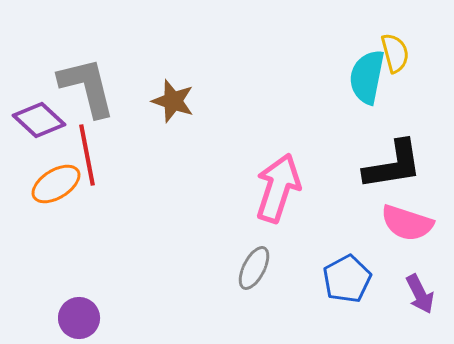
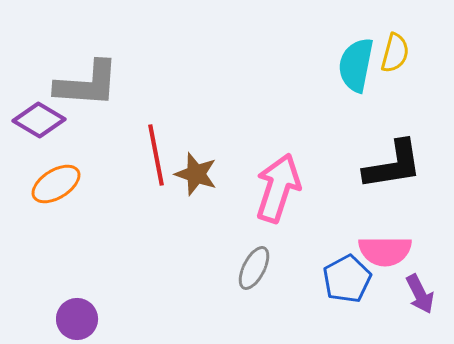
yellow semicircle: rotated 30 degrees clockwise
cyan semicircle: moved 11 px left, 12 px up
gray L-shape: moved 3 px up; rotated 108 degrees clockwise
brown star: moved 23 px right, 73 px down
purple diamond: rotated 12 degrees counterclockwise
red line: moved 69 px right
pink semicircle: moved 22 px left, 28 px down; rotated 18 degrees counterclockwise
purple circle: moved 2 px left, 1 px down
